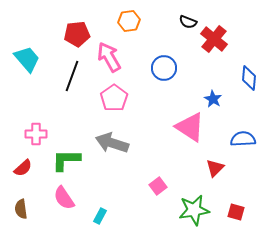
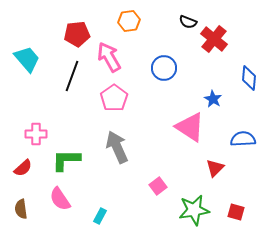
gray arrow: moved 5 px right, 4 px down; rotated 48 degrees clockwise
pink semicircle: moved 4 px left, 1 px down
